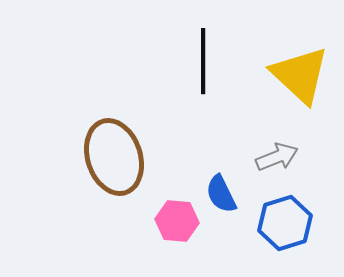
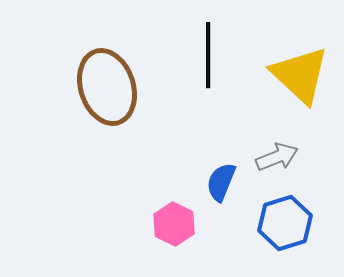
black line: moved 5 px right, 6 px up
brown ellipse: moved 7 px left, 70 px up
blue semicircle: moved 12 px up; rotated 48 degrees clockwise
pink hexagon: moved 3 px left, 3 px down; rotated 21 degrees clockwise
